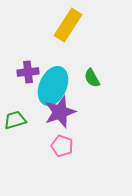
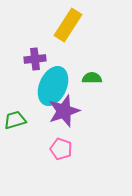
purple cross: moved 7 px right, 13 px up
green semicircle: rotated 120 degrees clockwise
purple star: moved 4 px right, 1 px up
pink pentagon: moved 1 px left, 3 px down
